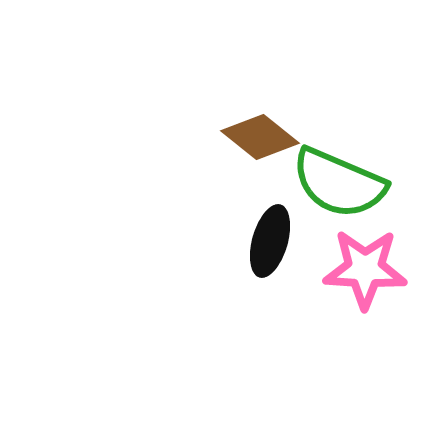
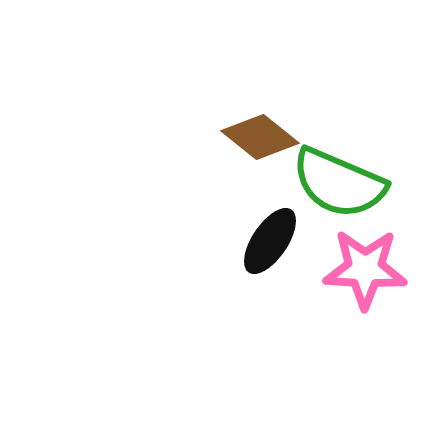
black ellipse: rotated 18 degrees clockwise
